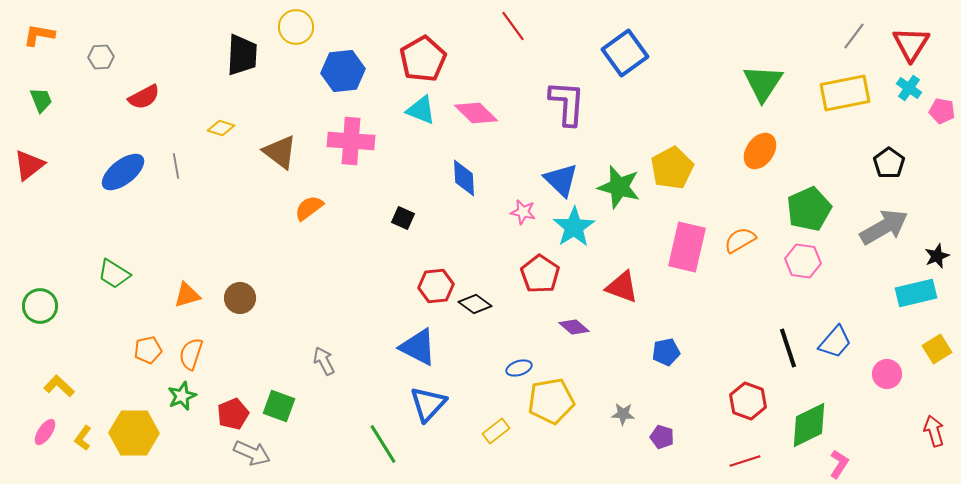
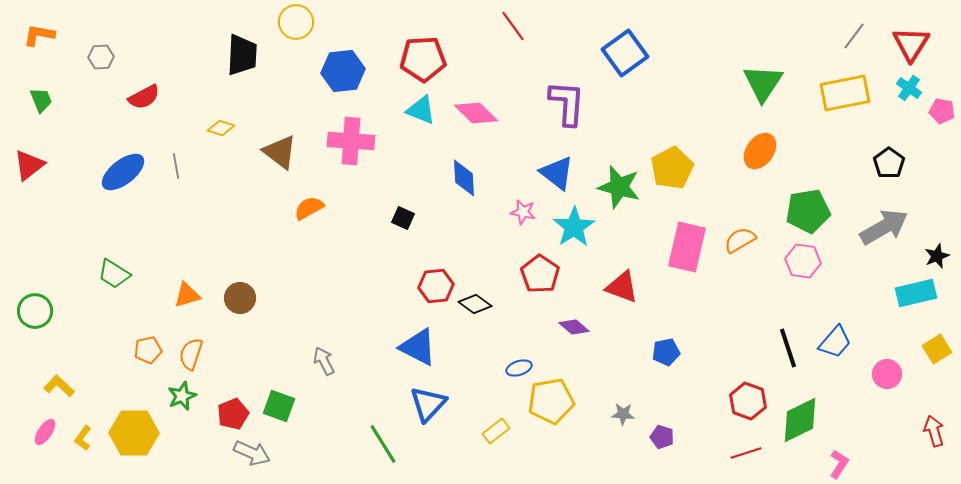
yellow circle at (296, 27): moved 5 px up
red pentagon at (423, 59): rotated 27 degrees clockwise
blue triangle at (561, 180): moved 4 px left, 7 px up; rotated 6 degrees counterclockwise
orange semicircle at (309, 208): rotated 8 degrees clockwise
green pentagon at (809, 209): moved 1 px left, 2 px down; rotated 15 degrees clockwise
green circle at (40, 306): moved 5 px left, 5 px down
green diamond at (809, 425): moved 9 px left, 5 px up
red line at (745, 461): moved 1 px right, 8 px up
